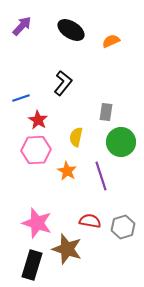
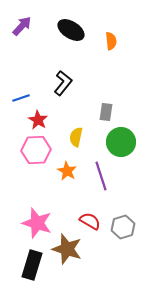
orange semicircle: rotated 108 degrees clockwise
red semicircle: rotated 20 degrees clockwise
